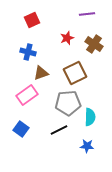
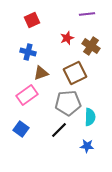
brown cross: moved 3 px left, 2 px down
black line: rotated 18 degrees counterclockwise
